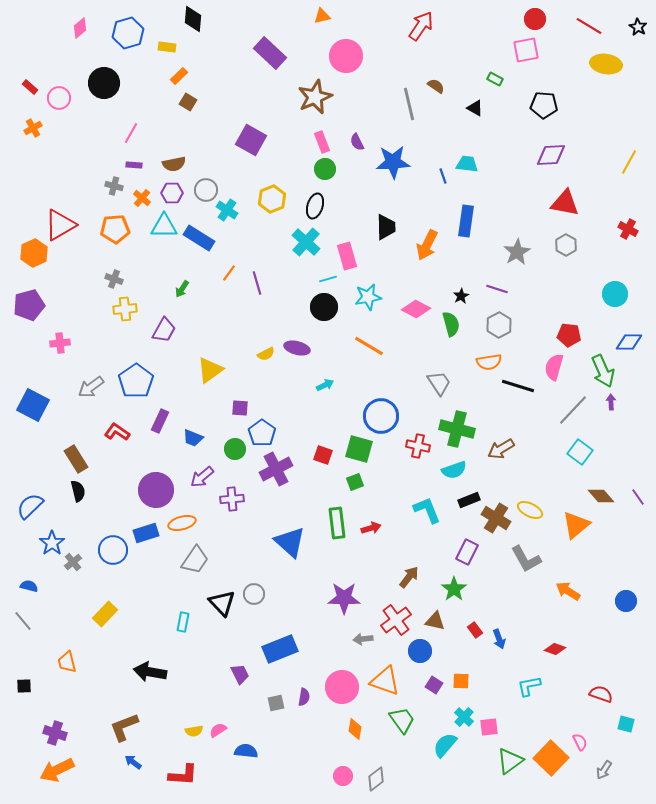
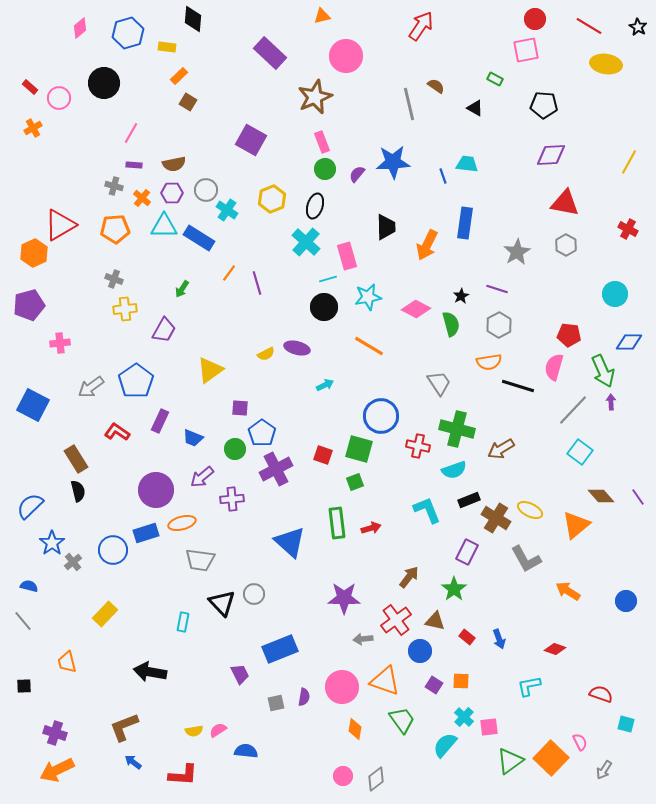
purple semicircle at (357, 142): moved 32 px down; rotated 66 degrees clockwise
blue rectangle at (466, 221): moved 1 px left, 2 px down
gray trapezoid at (195, 560): moved 5 px right; rotated 64 degrees clockwise
red rectangle at (475, 630): moved 8 px left, 7 px down; rotated 14 degrees counterclockwise
